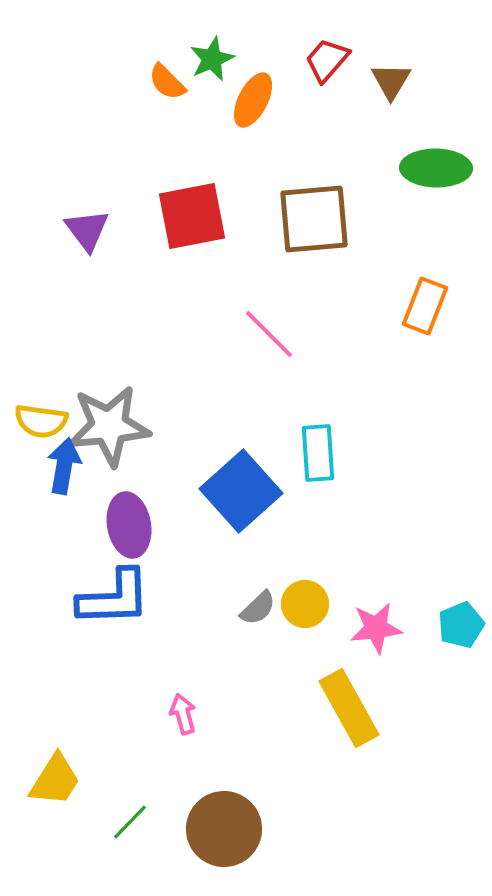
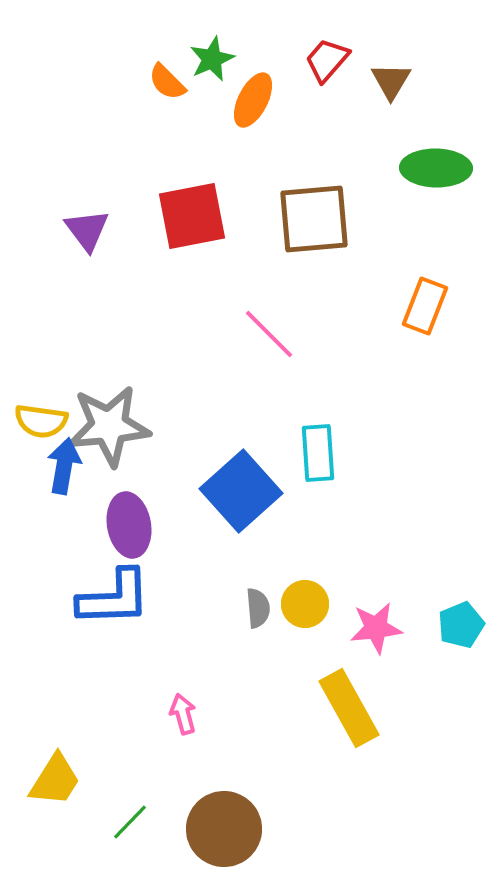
gray semicircle: rotated 51 degrees counterclockwise
